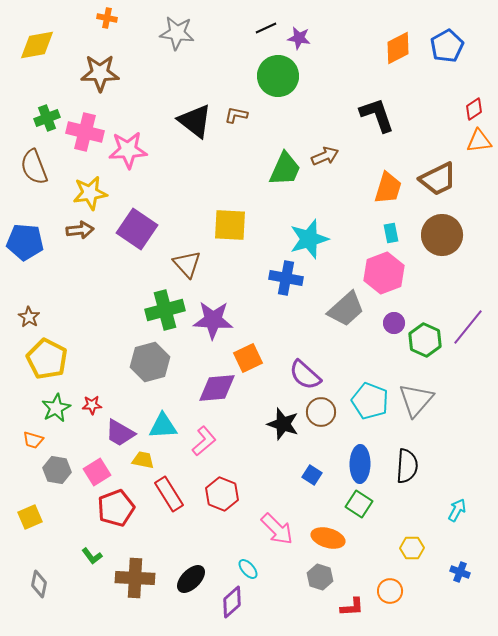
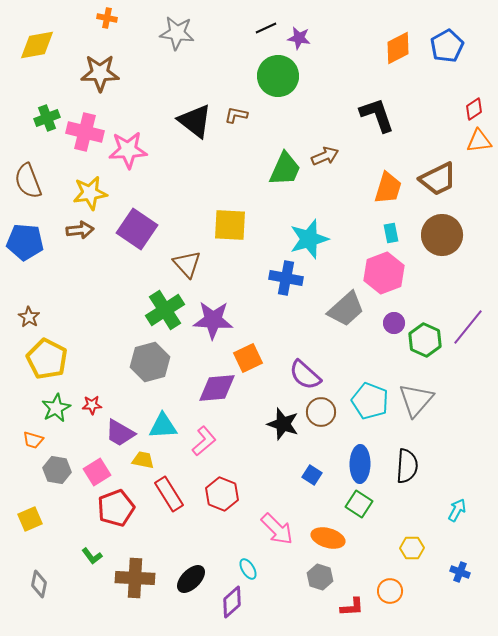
brown semicircle at (34, 167): moved 6 px left, 14 px down
green cross at (165, 310): rotated 18 degrees counterclockwise
yellow square at (30, 517): moved 2 px down
cyan ellipse at (248, 569): rotated 10 degrees clockwise
